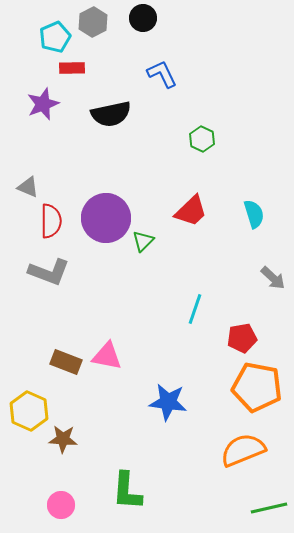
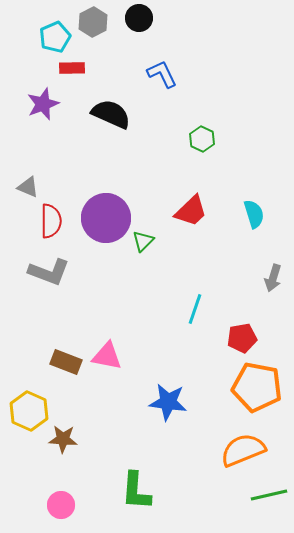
black circle: moved 4 px left
black semicircle: rotated 144 degrees counterclockwise
gray arrow: rotated 64 degrees clockwise
green L-shape: moved 9 px right
green line: moved 13 px up
